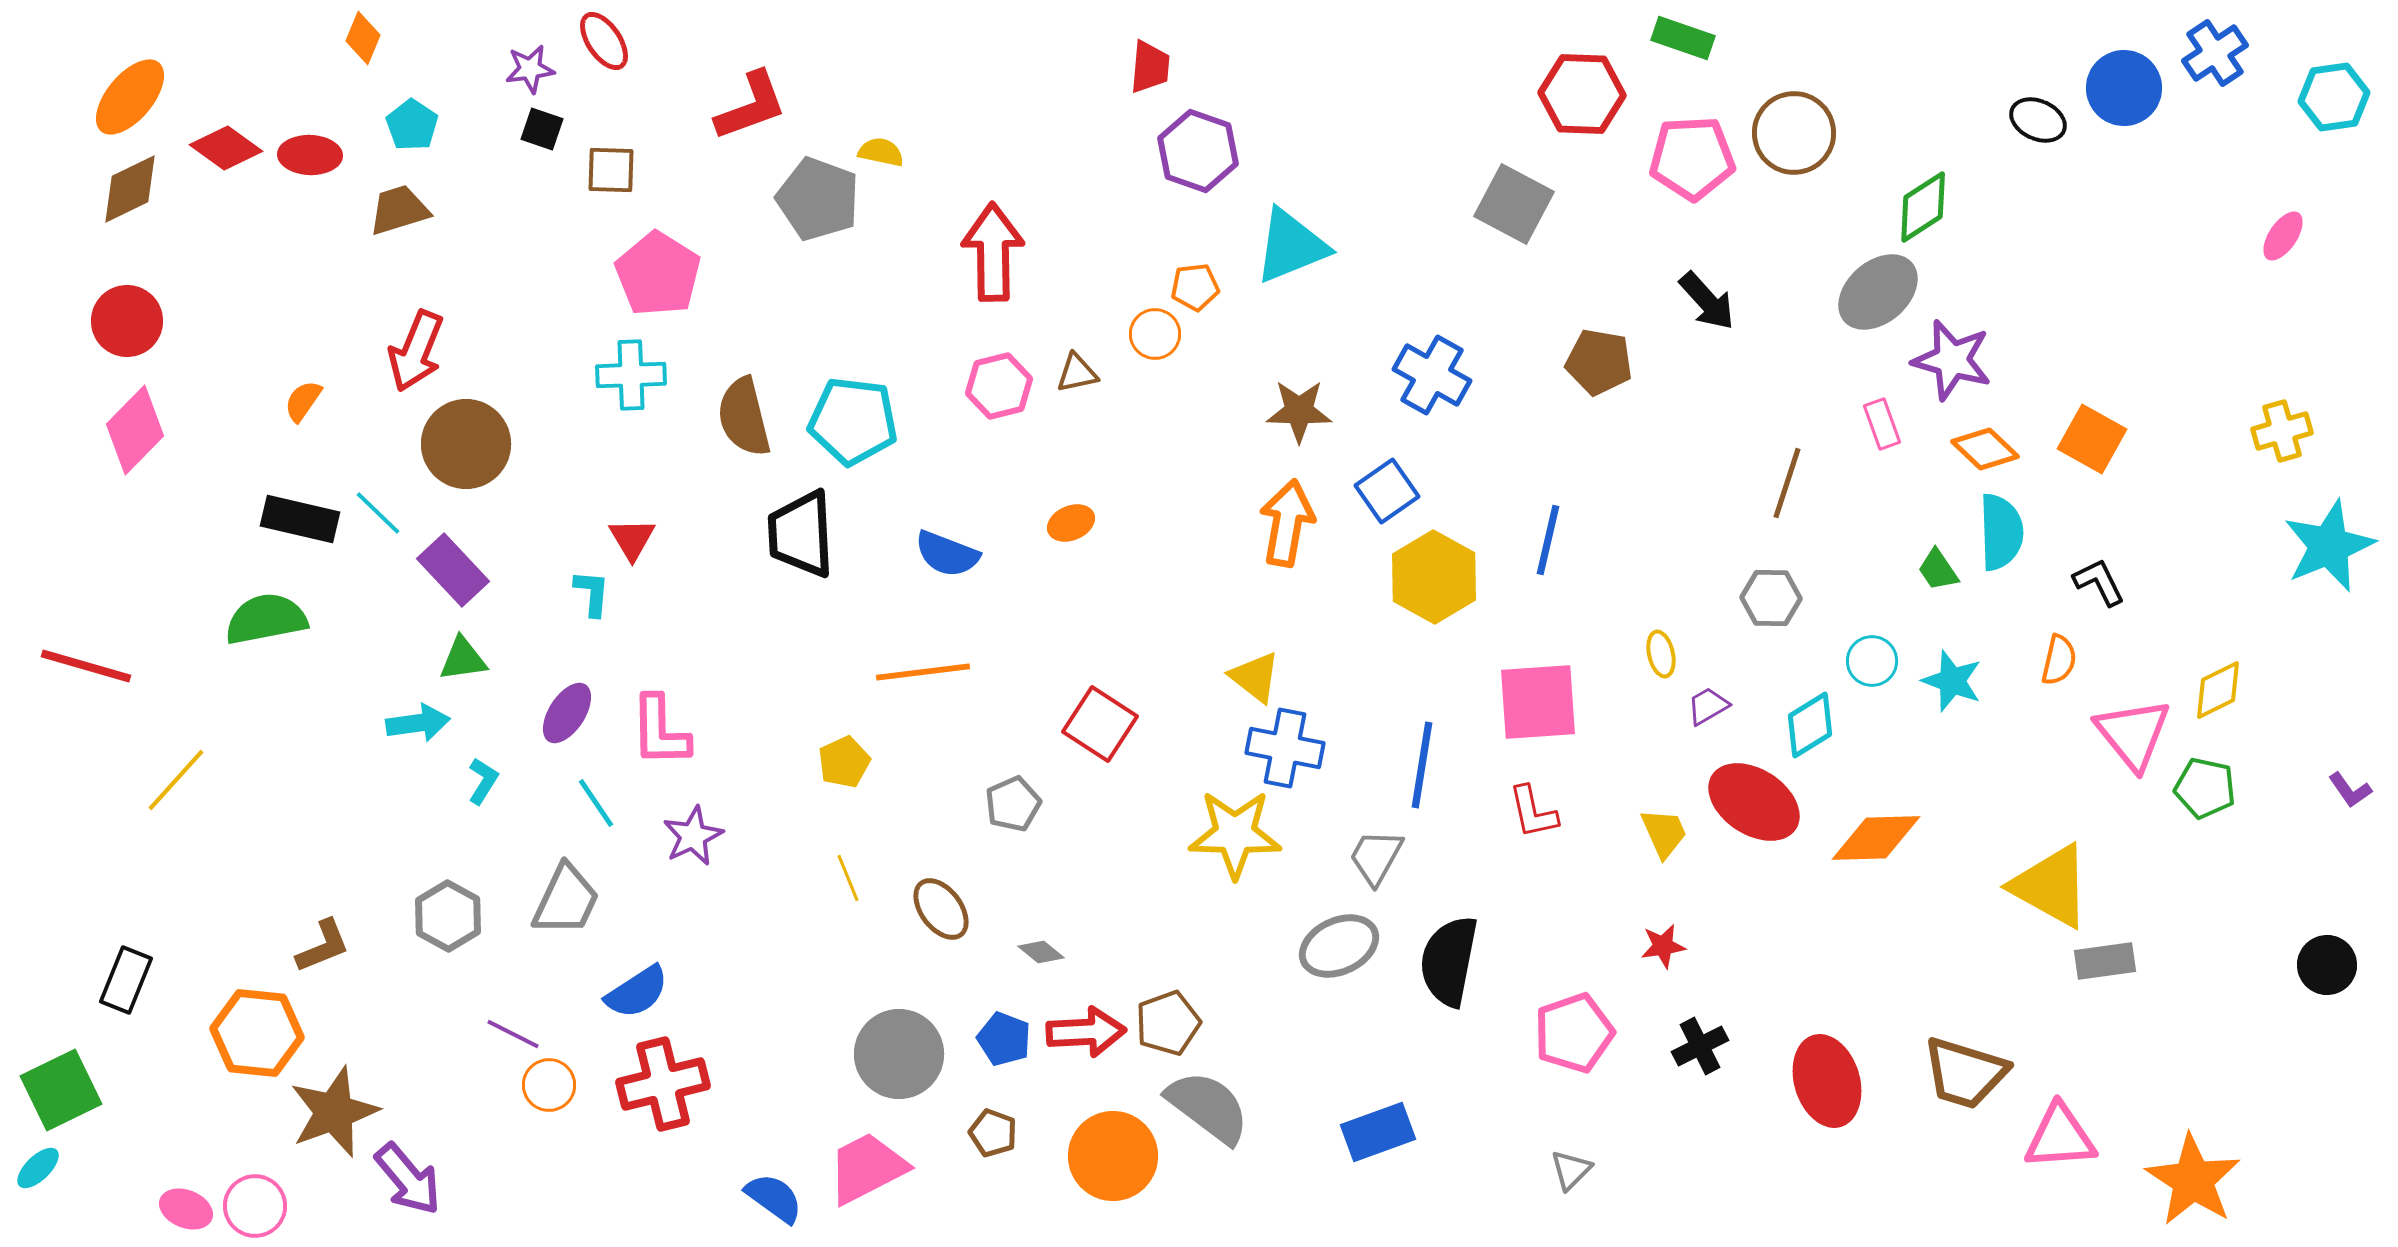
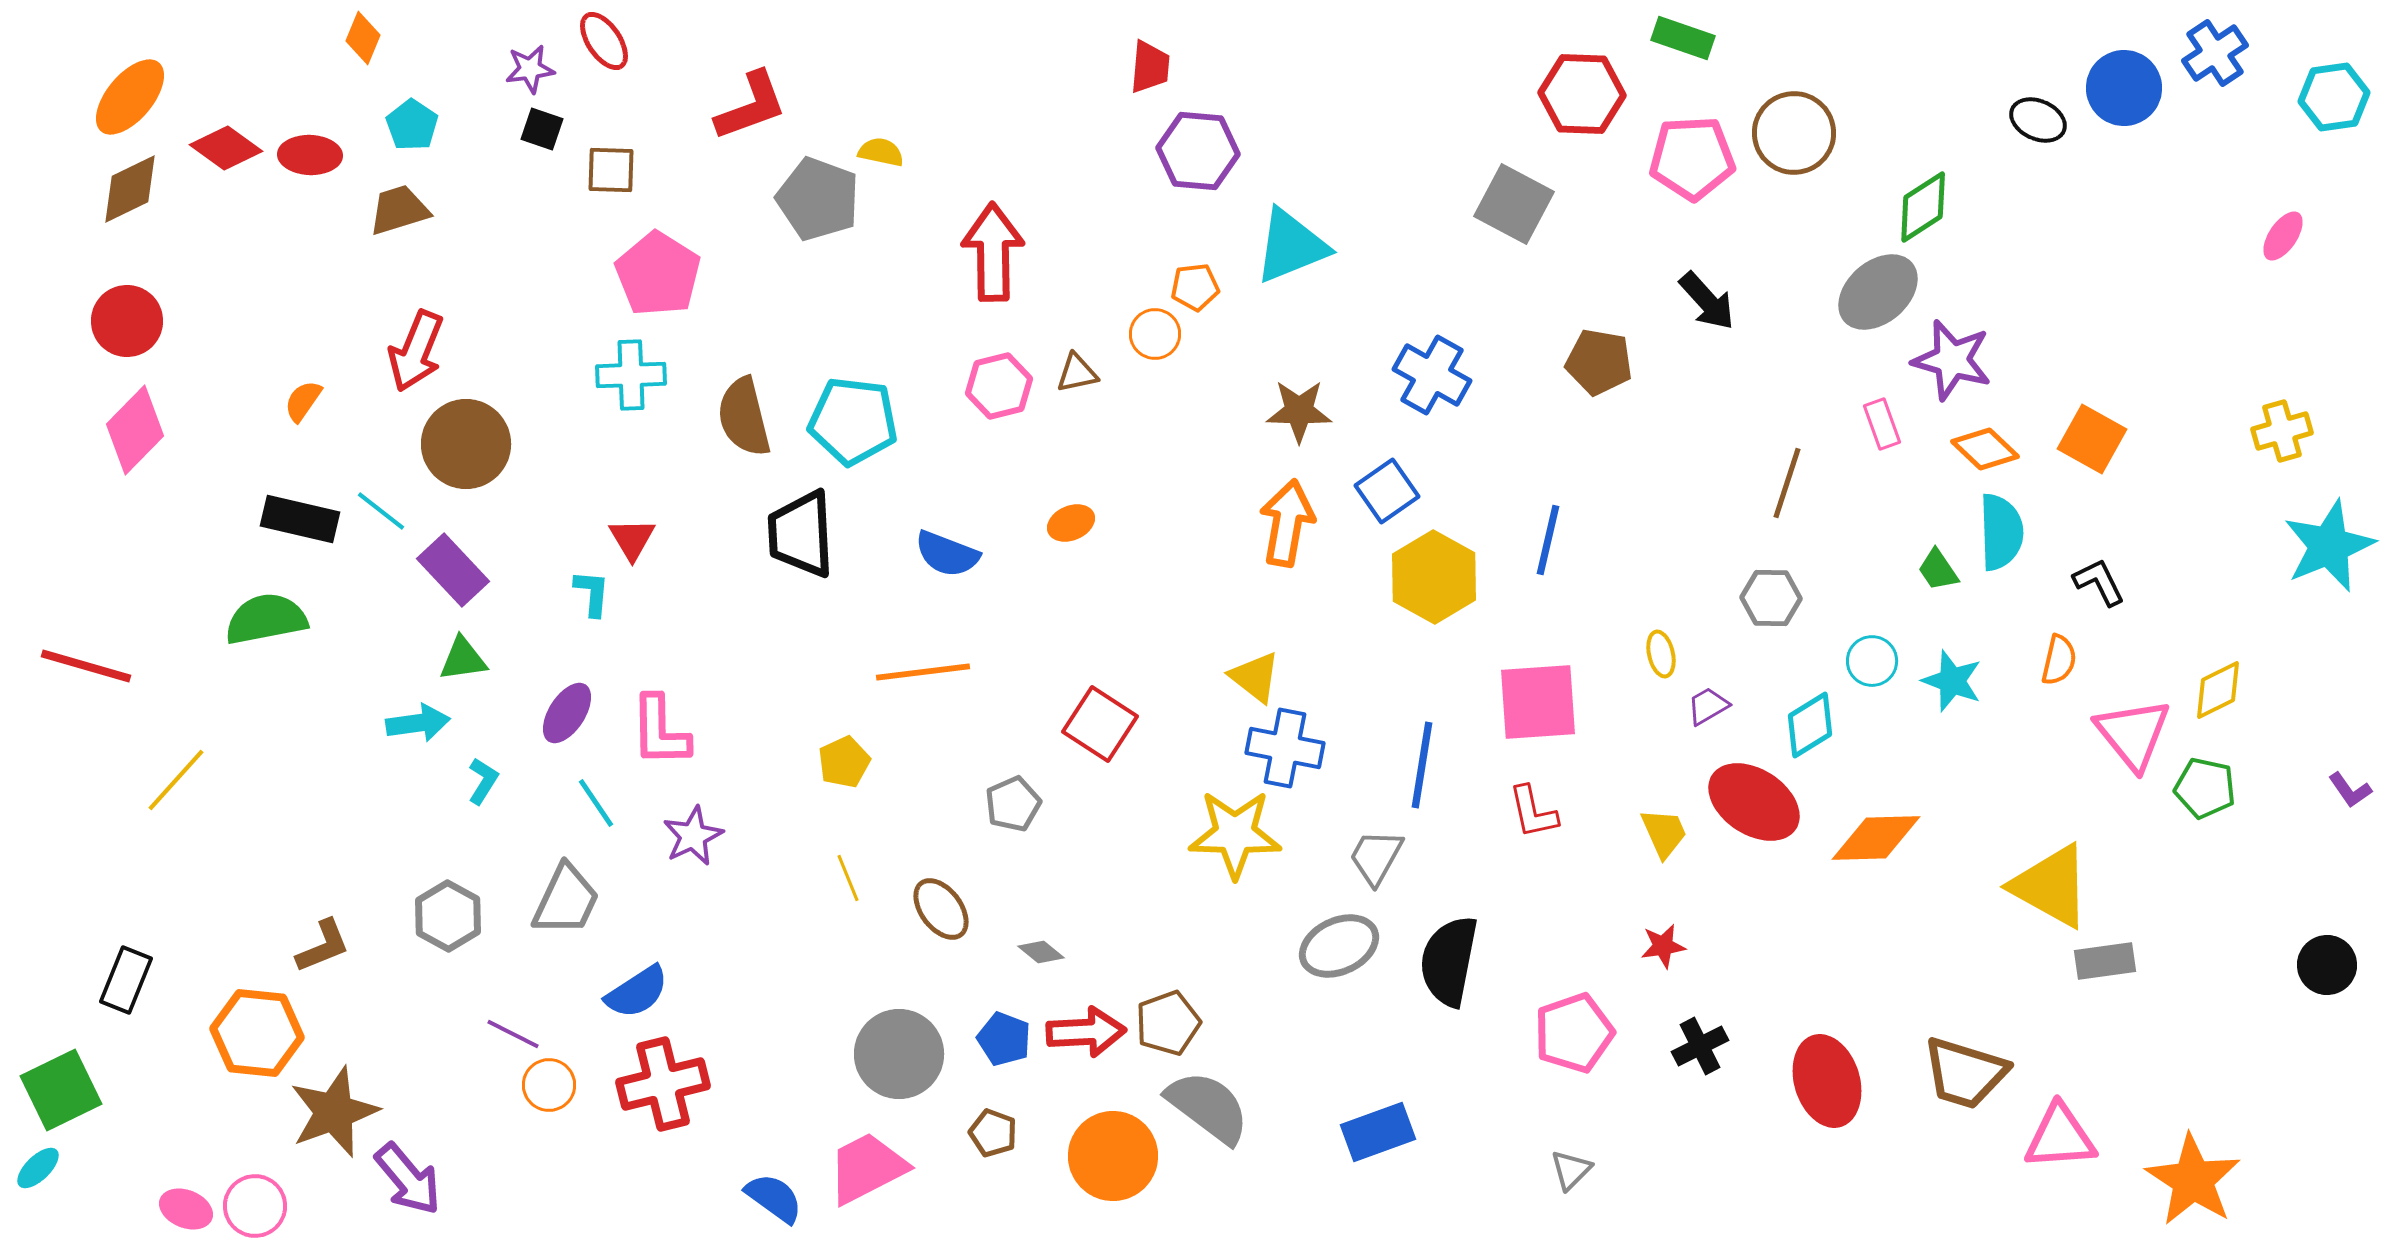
purple hexagon at (1198, 151): rotated 14 degrees counterclockwise
cyan line at (378, 513): moved 3 px right, 2 px up; rotated 6 degrees counterclockwise
